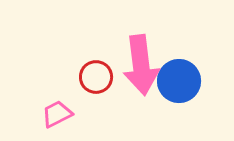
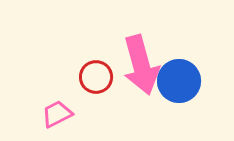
pink arrow: rotated 8 degrees counterclockwise
